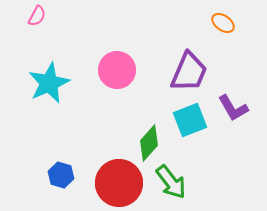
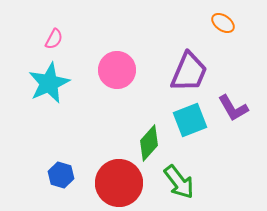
pink semicircle: moved 17 px right, 23 px down
green arrow: moved 8 px right
